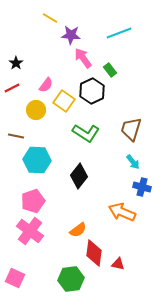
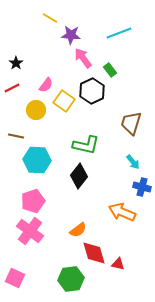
brown trapezoid: moved 6 px up
green L-shape: moved 12 px down; rotated 20 degrees counterclockwise
red diamond: rotated 24 degrees counterclockwise
